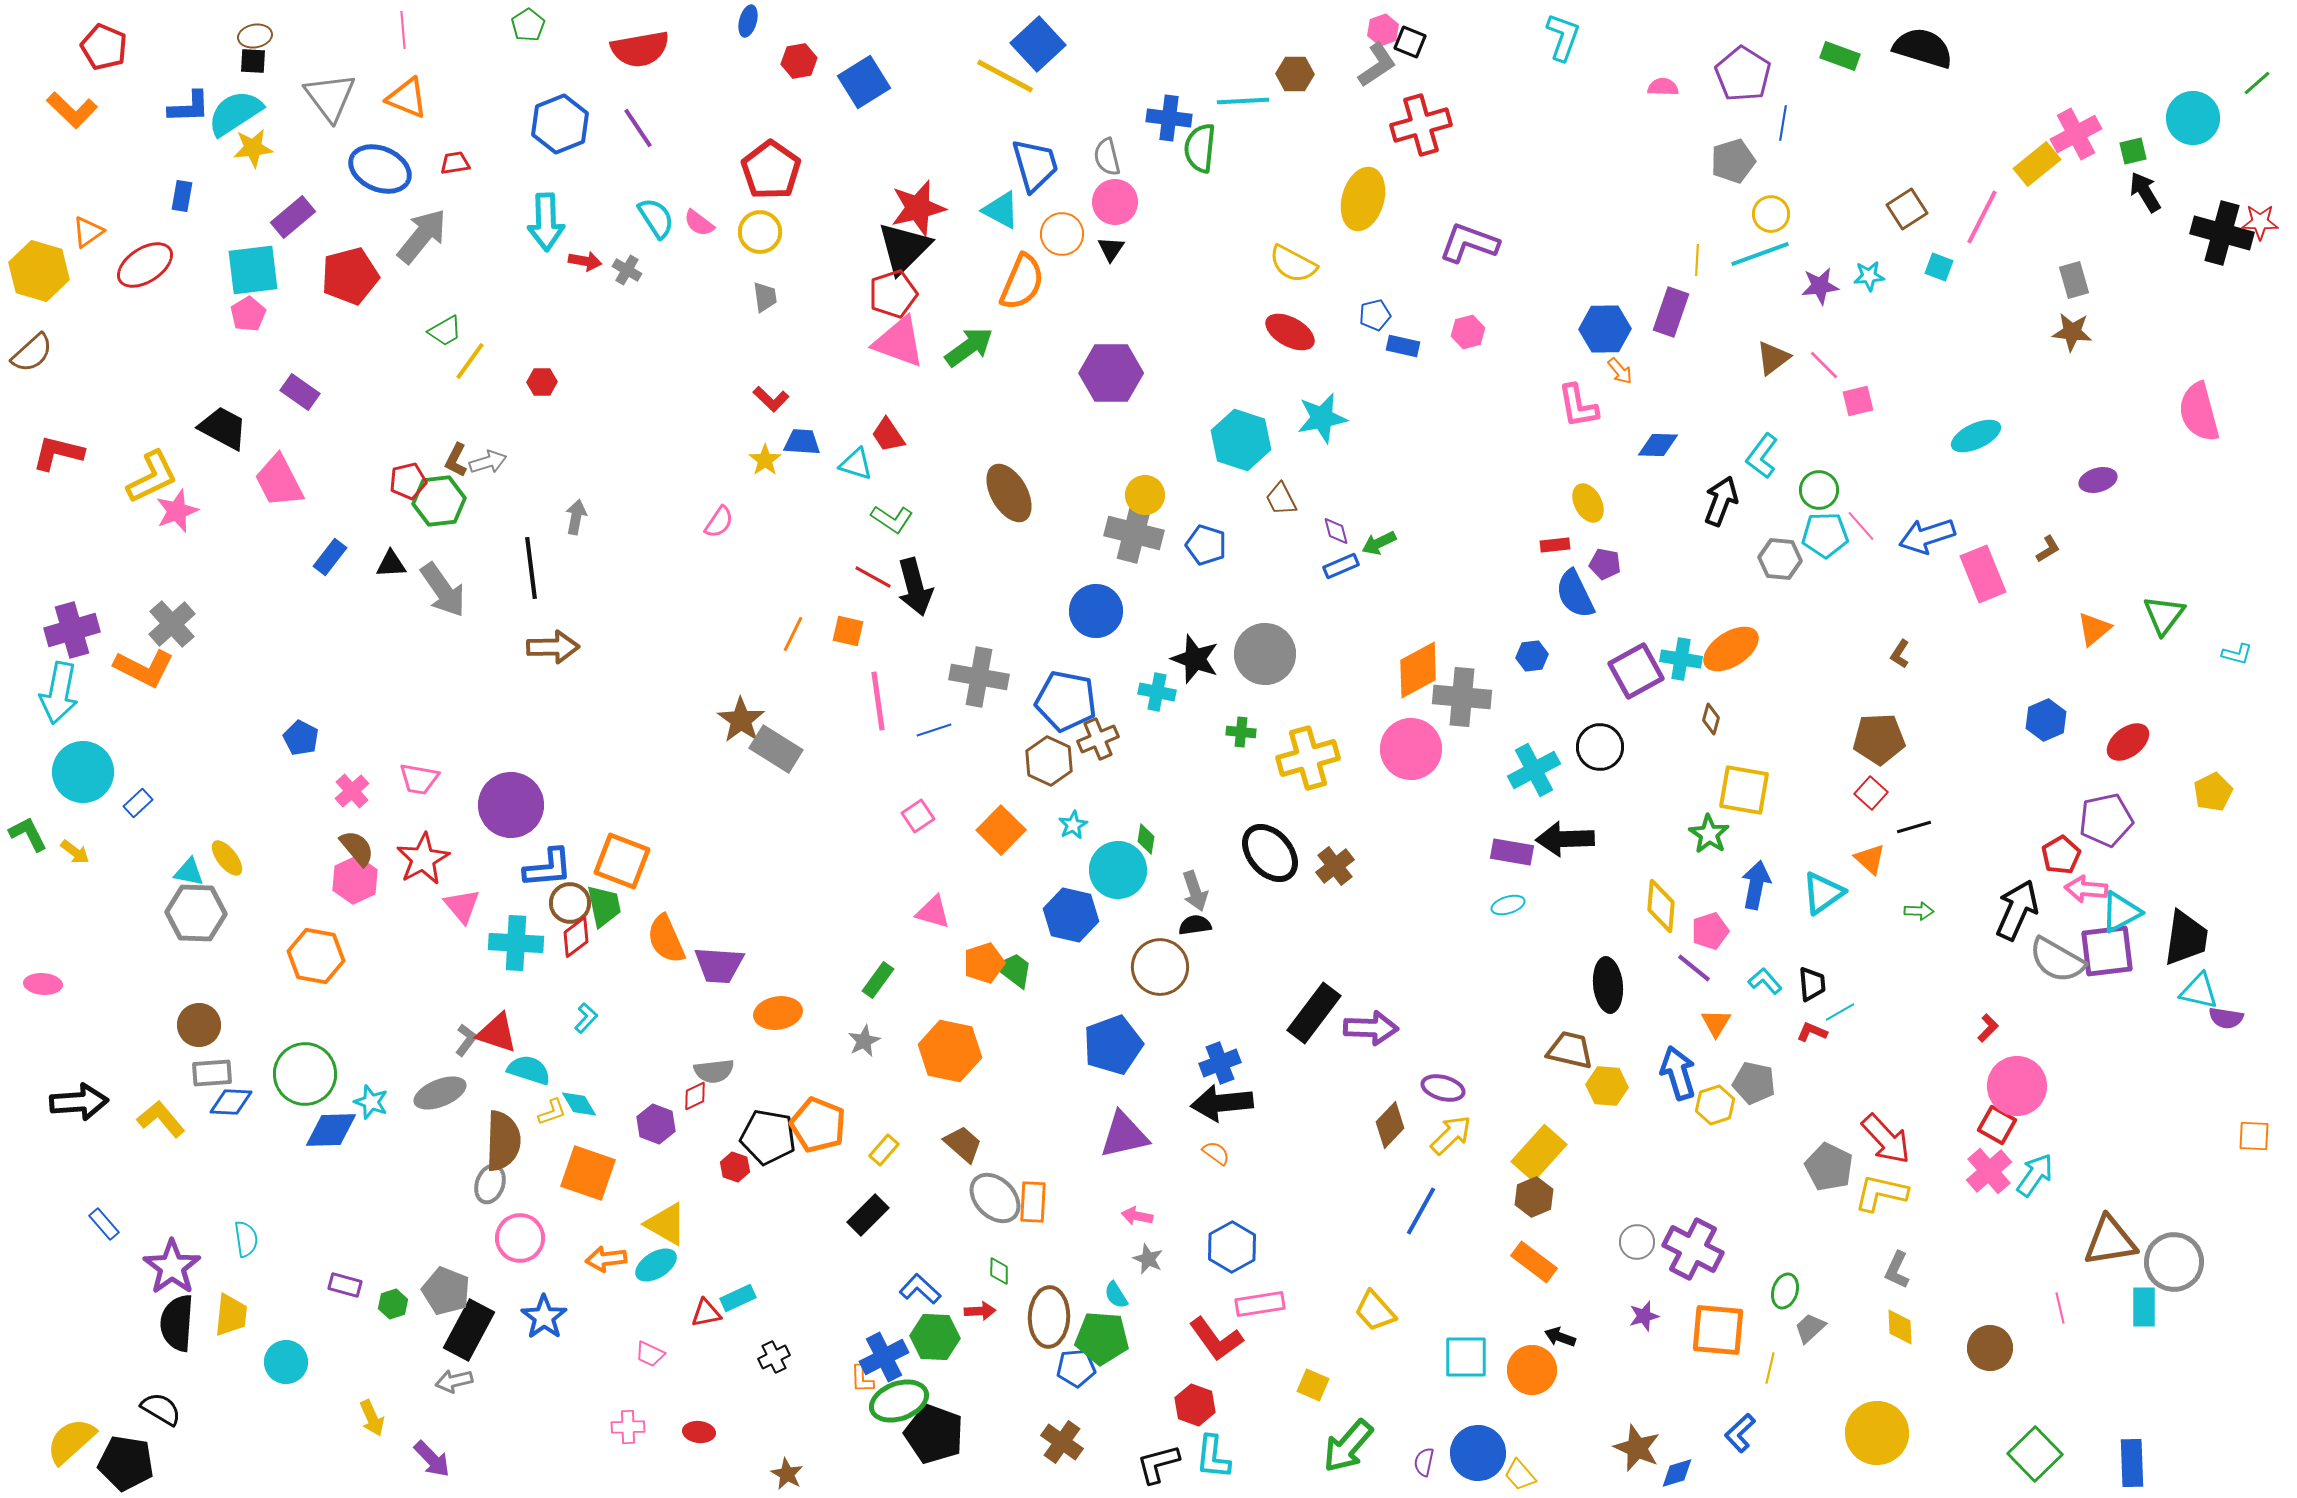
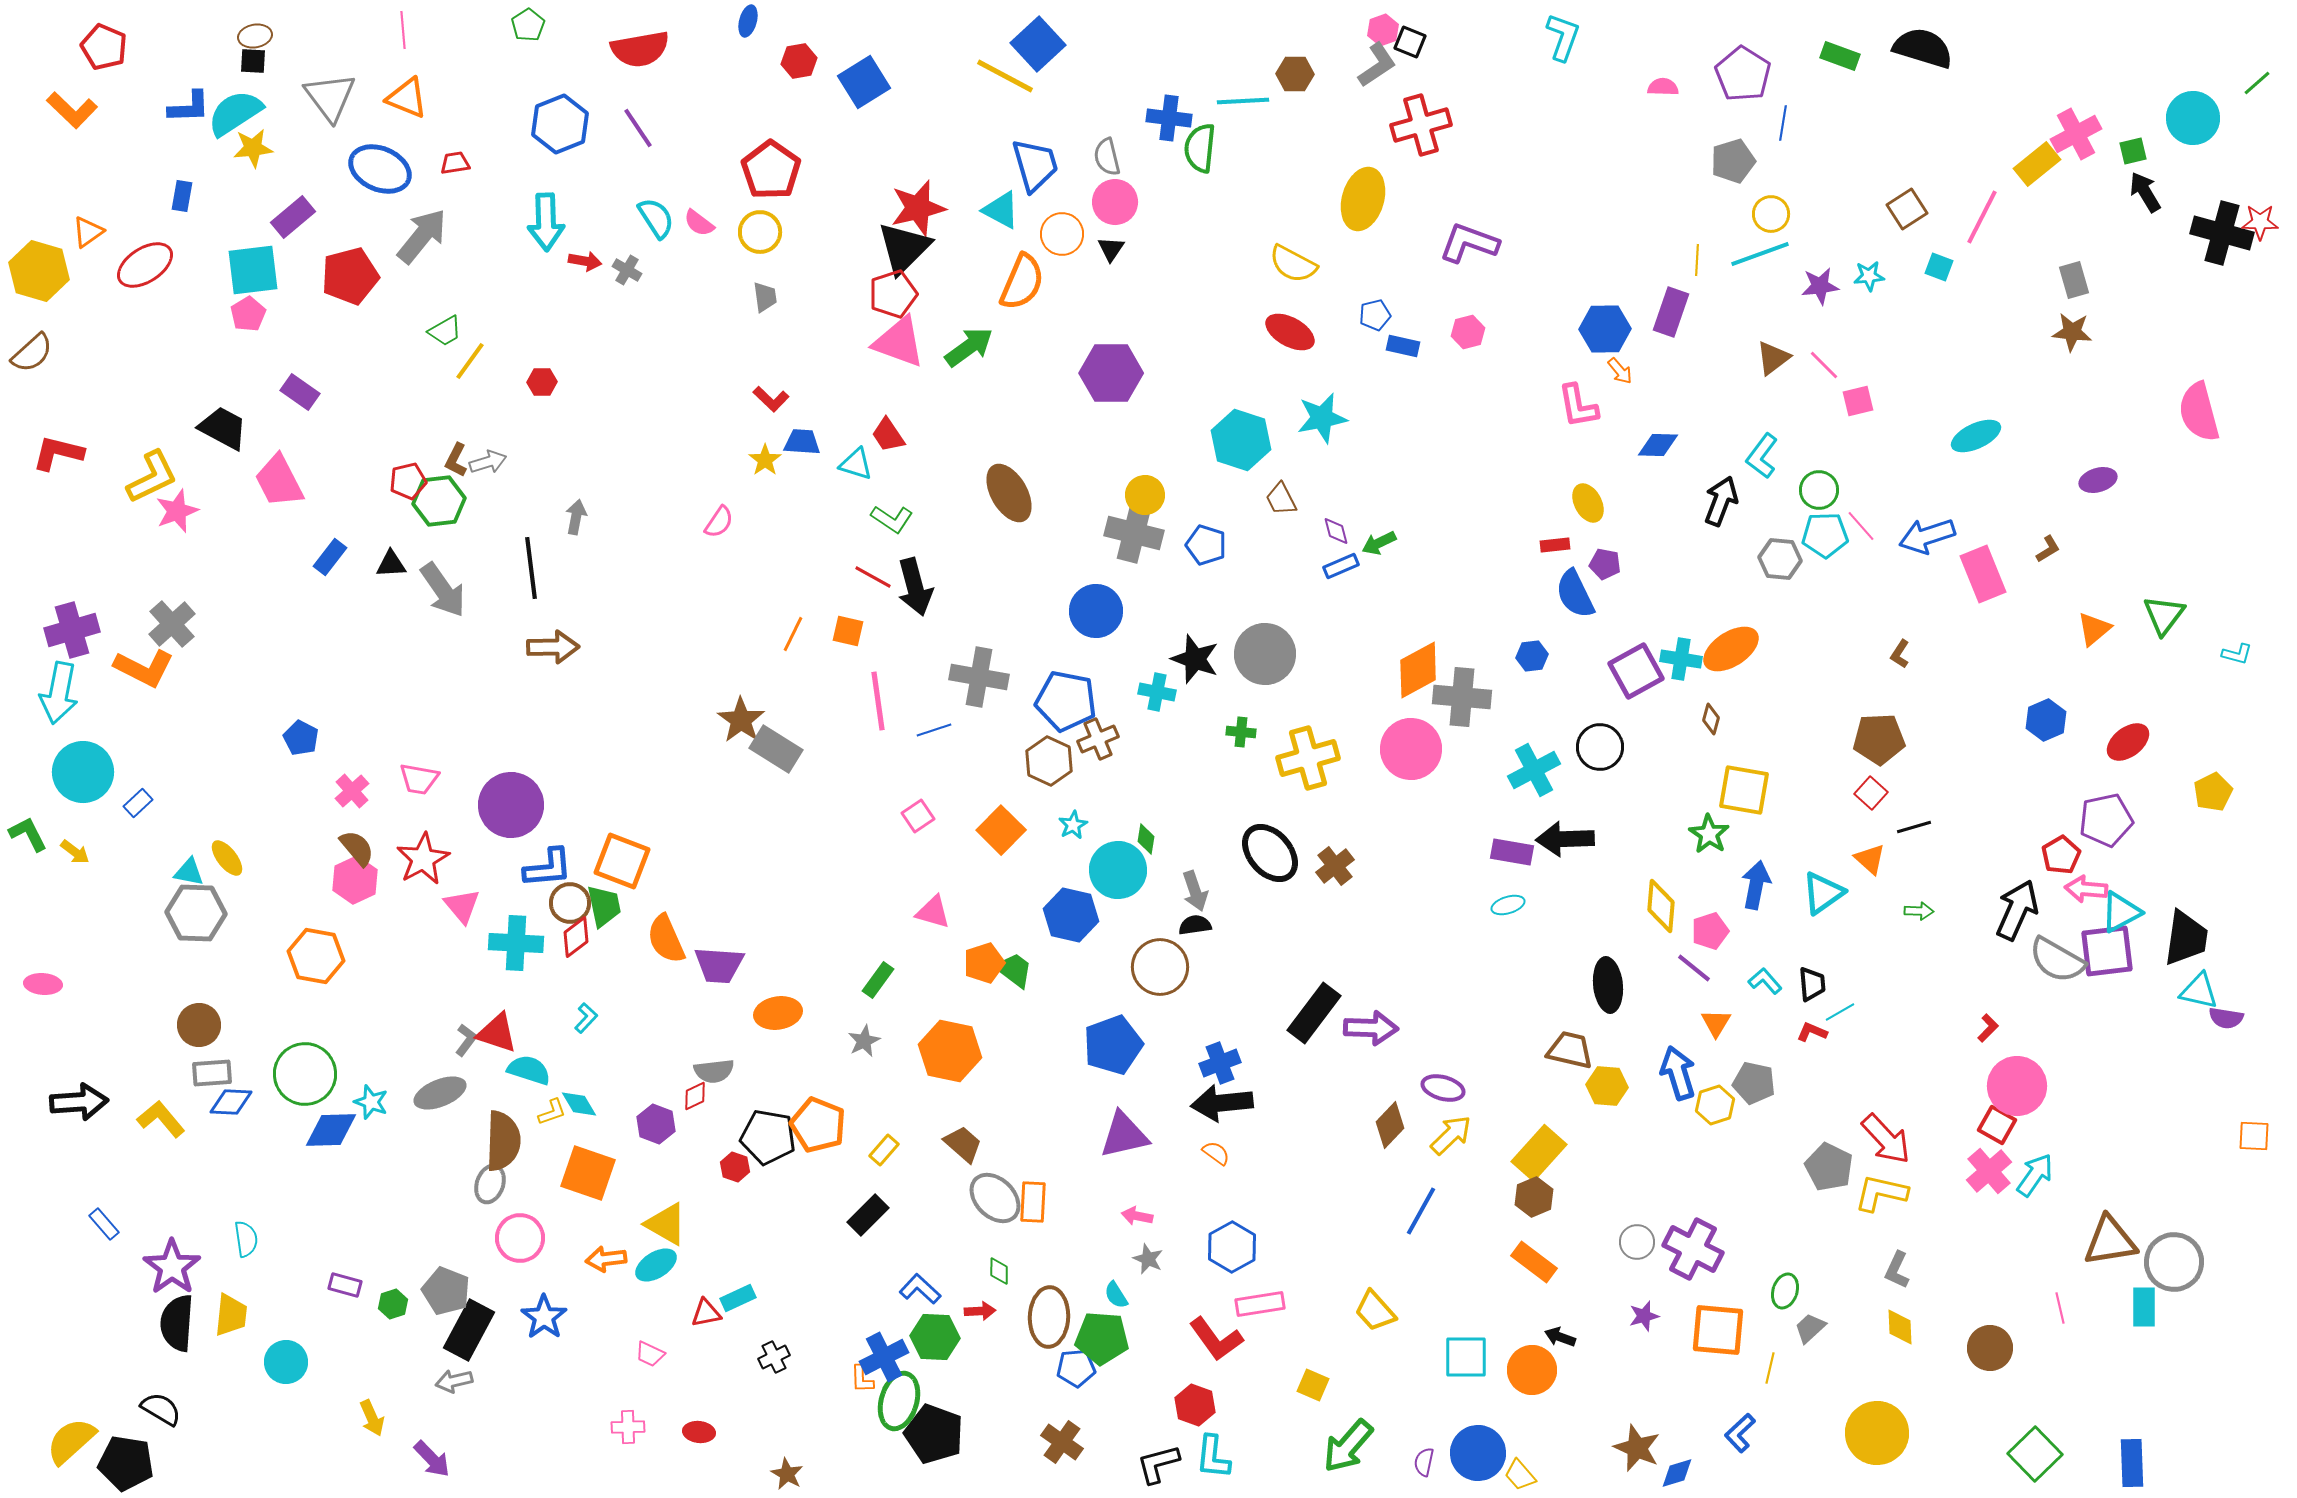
green ellipse at (899, 1401): rotated 54 degrees counterclockwise
